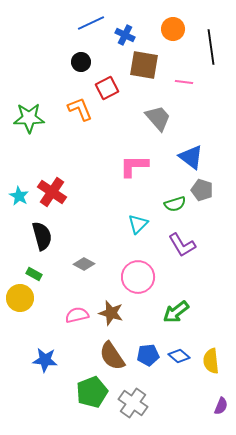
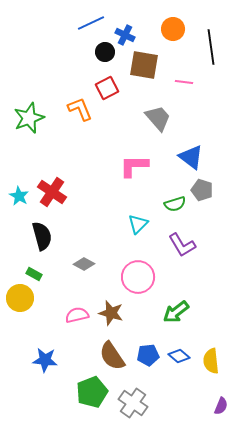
black circle: moved 24 px right, 10 px up
green star: rotated 20 degrees counterclockwise
